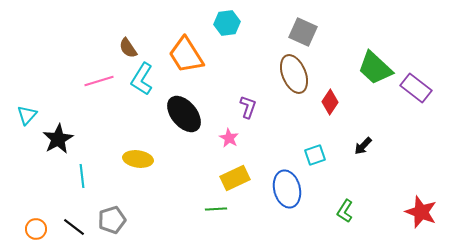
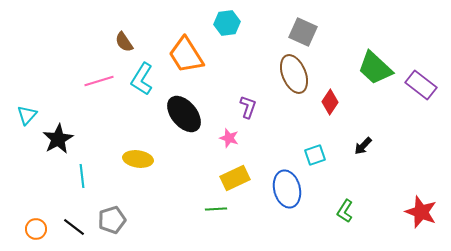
brown semicircle: moved 4 px left, 6 px up
purple rectangle: moved 5 px right, 3 px up
pink star: rotated 12 degrees counterclockwise
